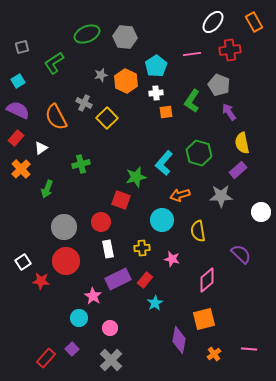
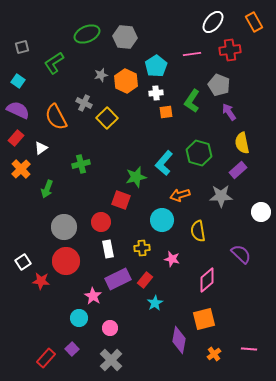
cyan square at (18, 81): rotated 24 degrees counterclockwise
